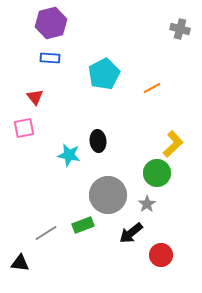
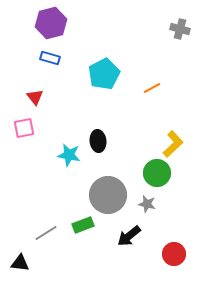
blue rectangle: rotated 12 degrees clockwise
gray star: rotated 24 degrees counterclockwise
black arrow: moved 2 px left, 3 px down
red circle: moved 13 px right, 1 px up
